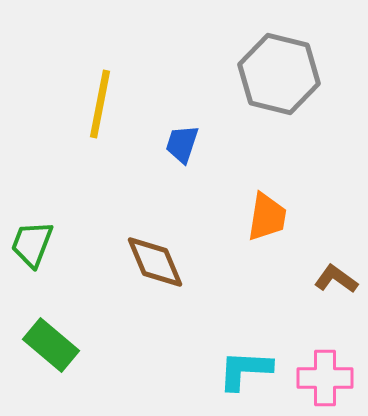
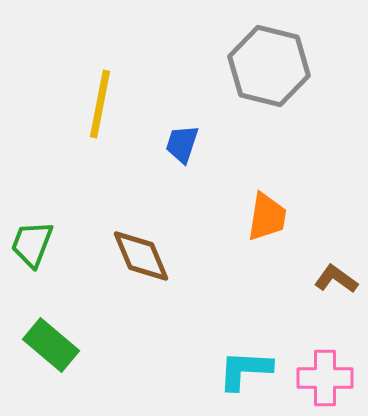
gray hexagon: moved 10 px left, 8 px up
brown diamond: moved 14 px left, 6 px up
